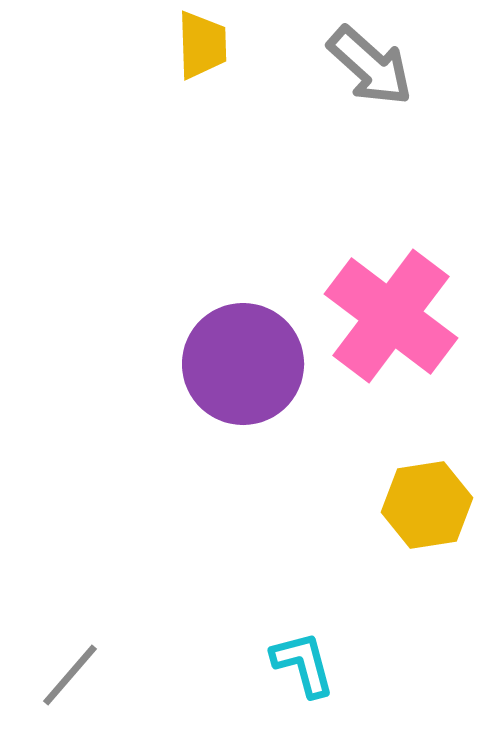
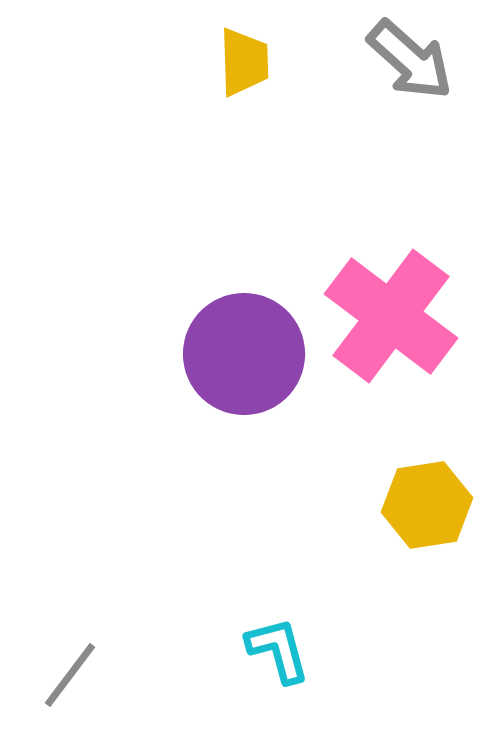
yellow trapezoid: moved 42 px right, 17 px down
gray arrow: moved 40 px right, 6 px up
purple circle: moved 1 px right, 10 px up
cyan L-shape: moved 25 px left, 14 px up
gray line: rotated 4 degrees counterclockwise
